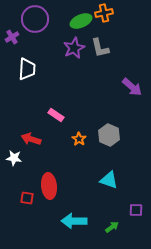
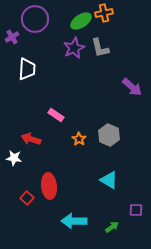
green ellipse: rotated 10 degrees counterclockwise
cyan triangle: rotated 12 degrees clockwise
red square: rotated 32 degrees clockwise
